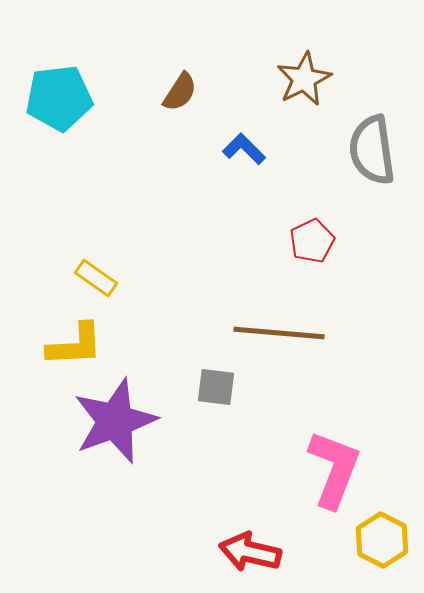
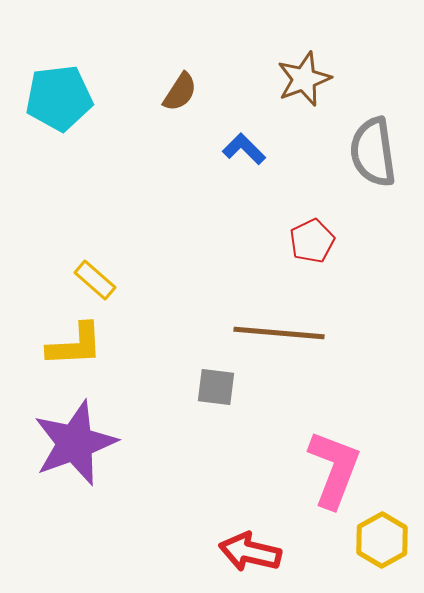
brown star: rotated 6 degrees clockwise
gray semicircle: moved 1 px right, 2 px down
yellow rectangle: moved 1 px left, 2 px down; rotated 6 degrees clockwise
purple star: moved 40 px left, 22 px down
yellow hexagon: rotated 4 degrees clockwise
